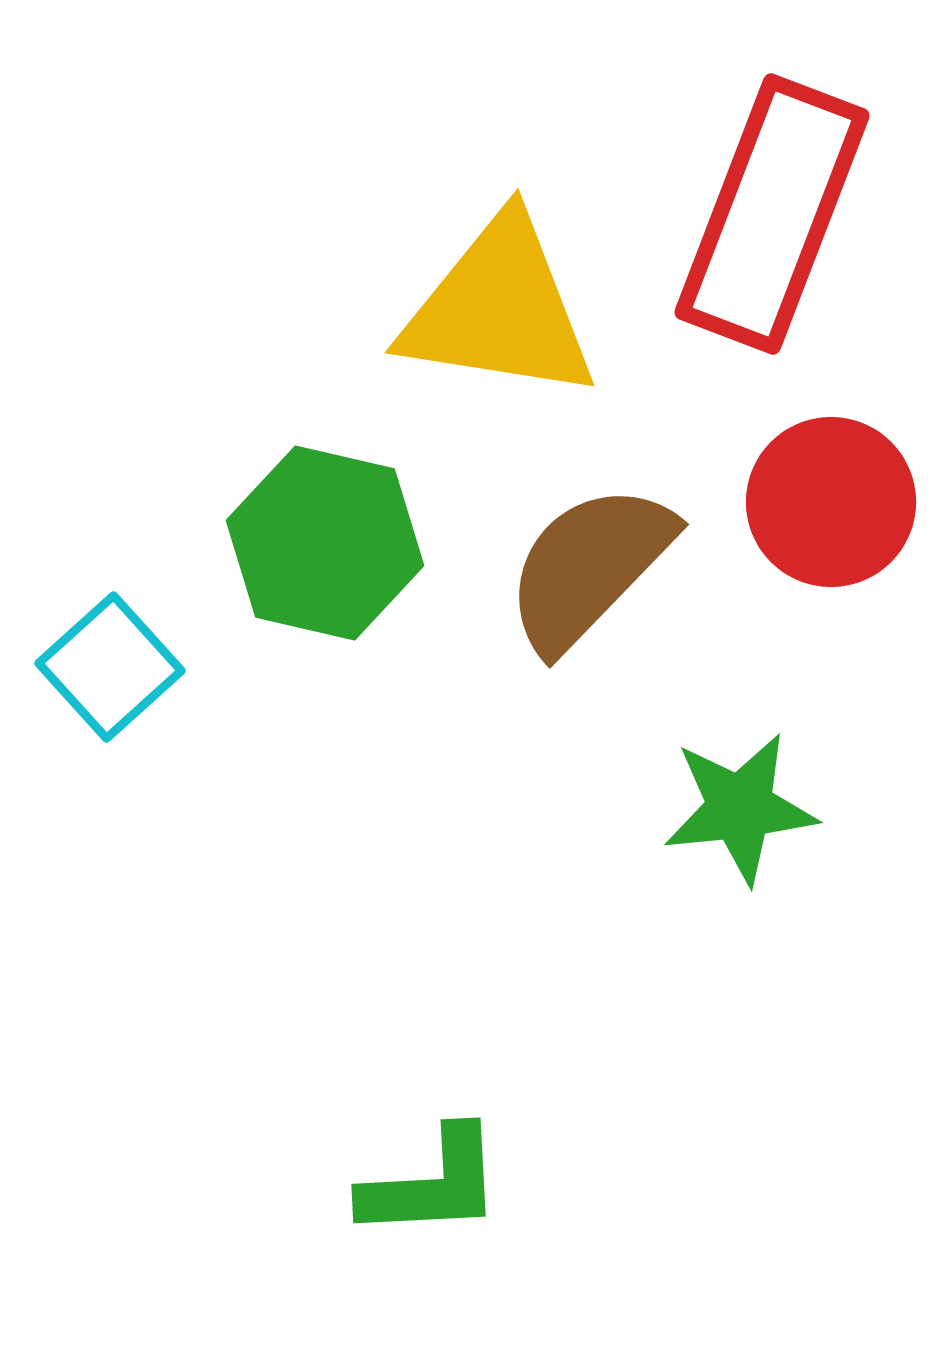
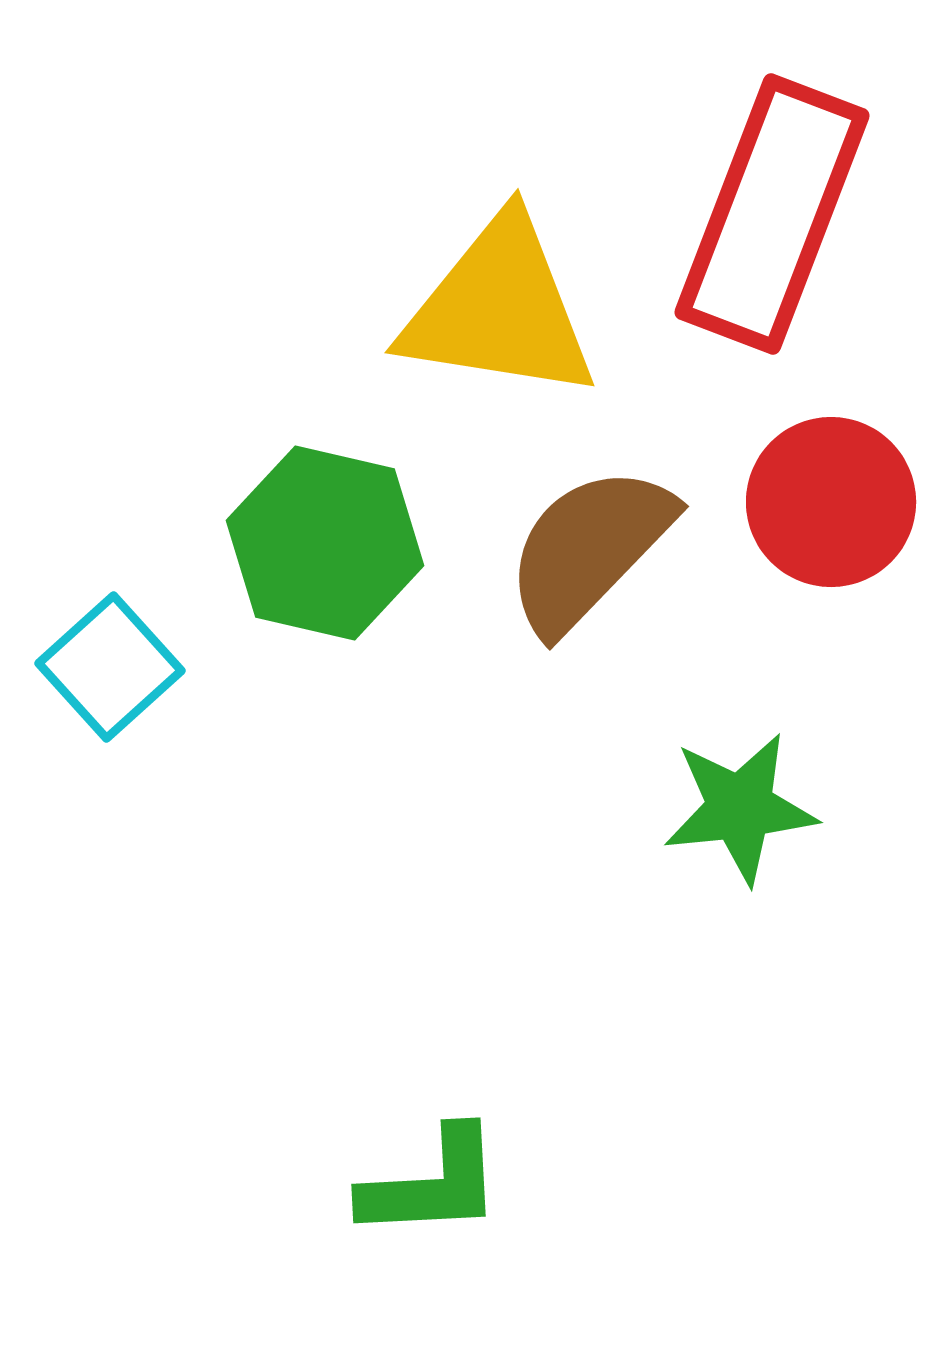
brown semicircle: moved 18 px up
